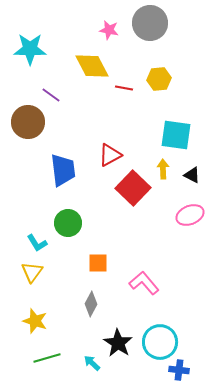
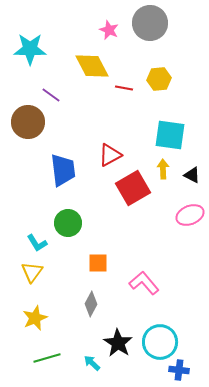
pink star: rotated 12 degrees clockwise
cyan square: moved 6 px left
red square: rotated 16 degrees clockwise
yellow star: moved 3 px up; rotated 30 degrees clockwise
